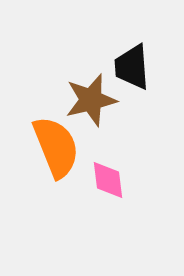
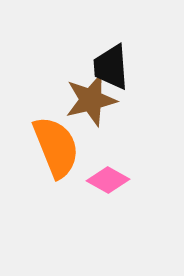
black trapezoid: moved 21 px left
pink diamond: rotated 54 degrees counterclockwise
